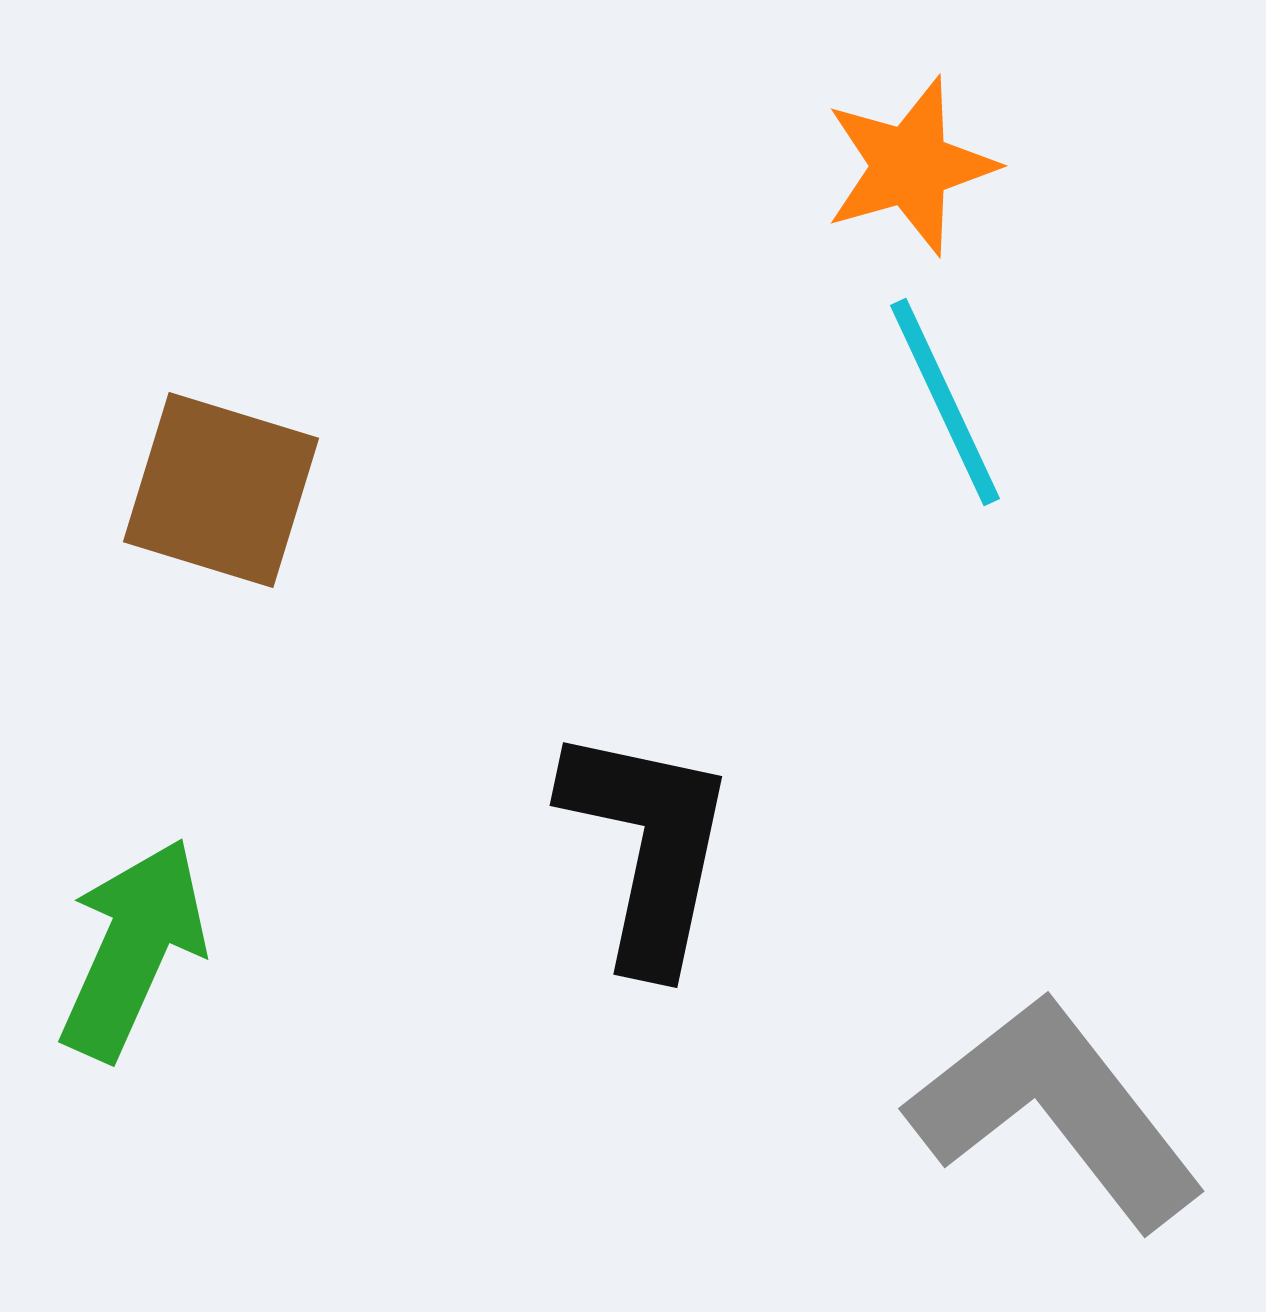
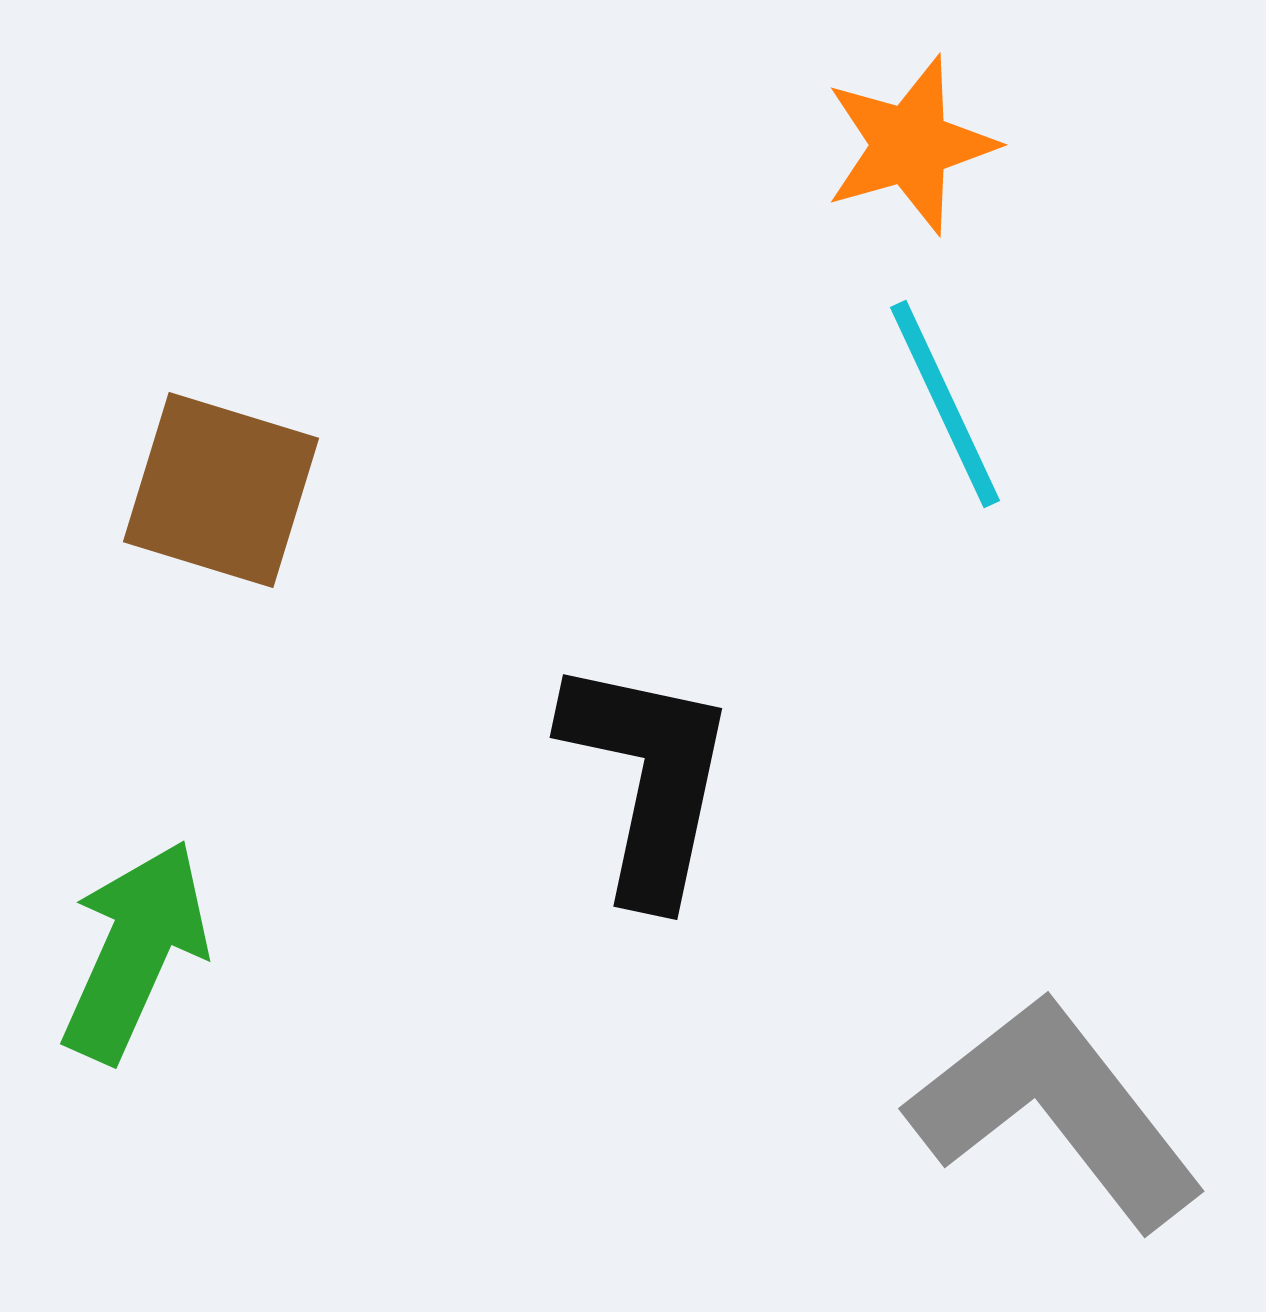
orange star: moved 21 px up
cyan line: moved 2 px down
black L-shape: moved 68 px up
green arrow: moved 2 px right, 2 px down
